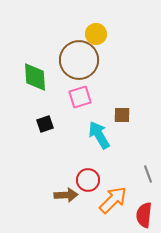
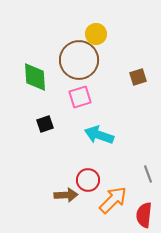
brown square: moved 16 px right, 38 px up; rotated 18 degrees counterclockwise
cyan arrow: rotated 40 degrees counterclockwise
